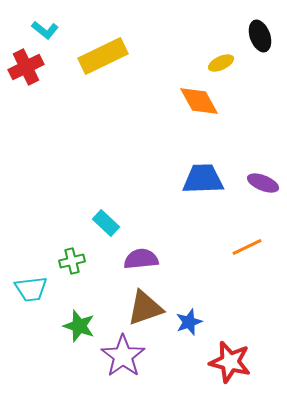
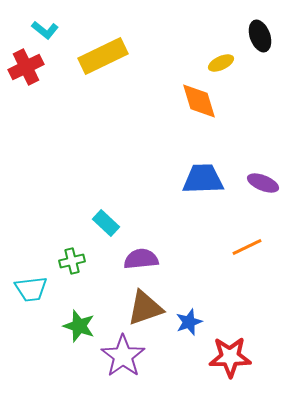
orange diamond: rotated 12 degrees clockwise
red star: moved 5 px up; rotated 15 degrees counterclockwise
